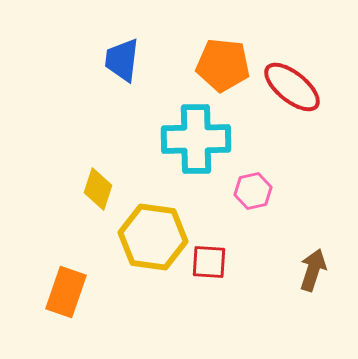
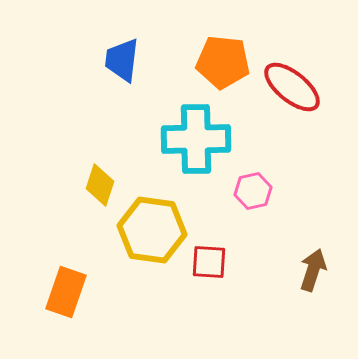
orange pentagon: moved 3 px up
yellow diamond: moved 2 px right, 4 px up
yellow hexagon: moved 1 px left, 7 px up
